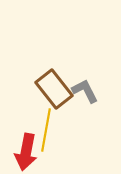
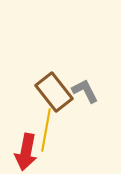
brown rectangle: moved 3 px down
